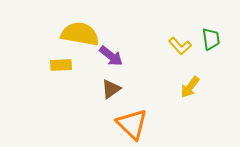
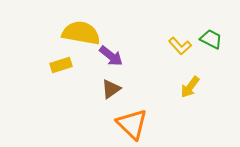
yellow semicircle: moved 1 px right, 1 px up
green trapezoid: rotated 55 degrees counterclockwise
yellow rectangle: rotated 15 degrees counterclockwise
